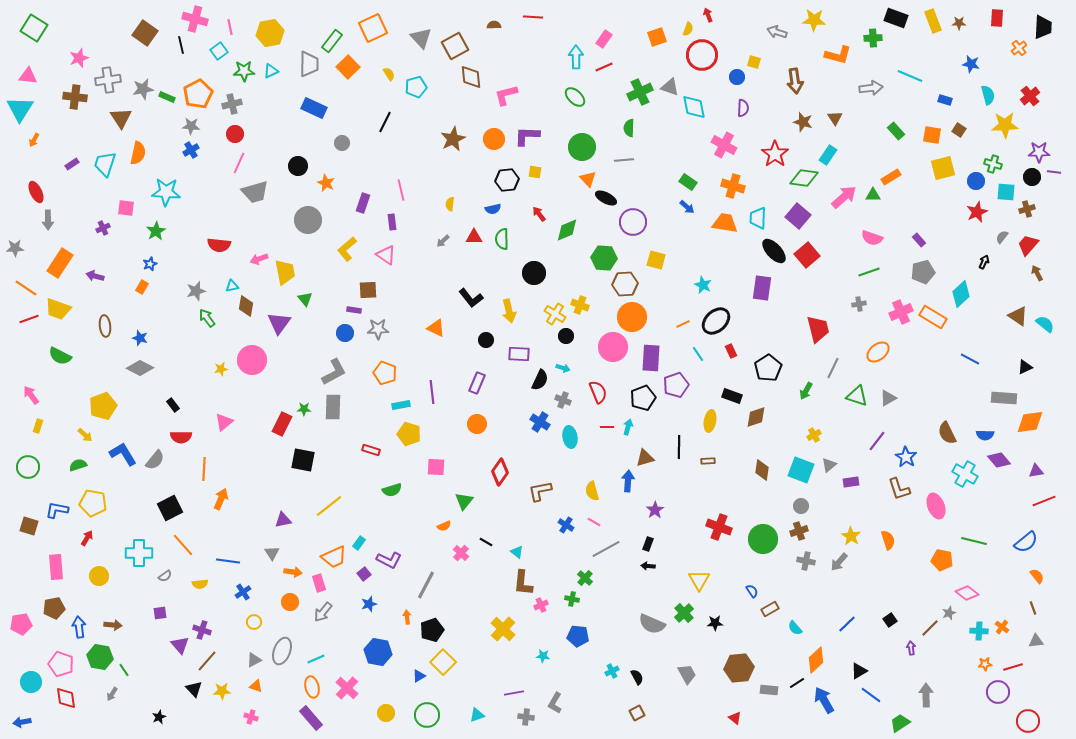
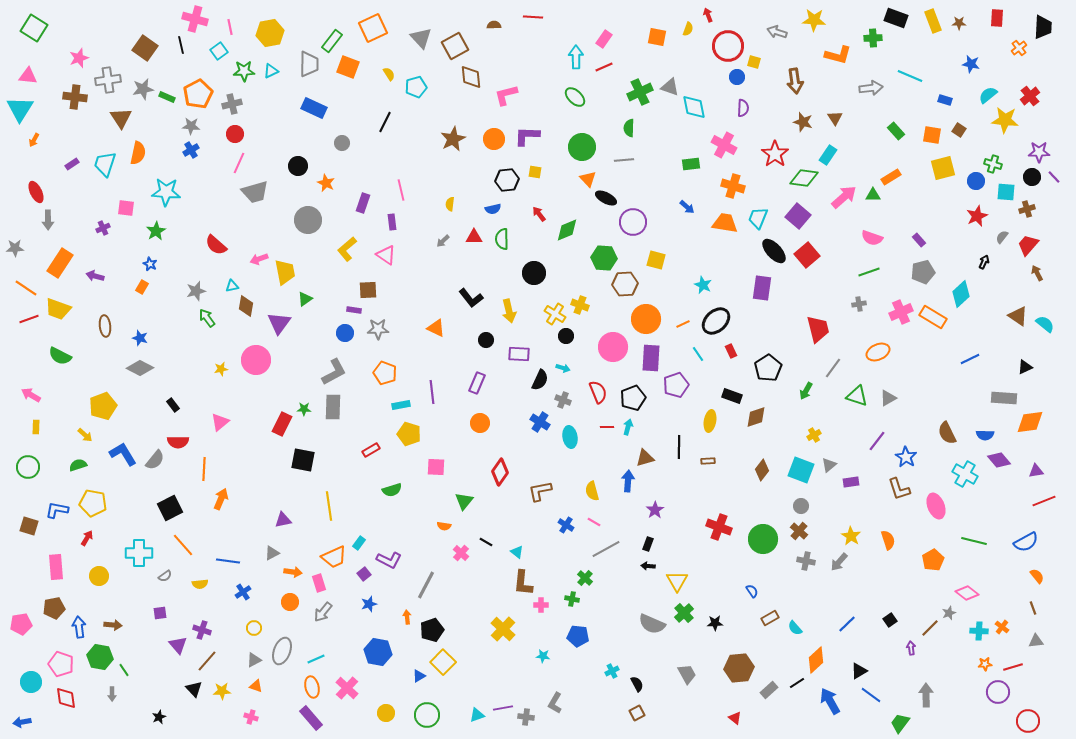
brown square at (145, 33): moved 15 px down
orange square at (657, 37): rotated 30 degrees clockwise
red circle at (702, 55): moved 26 px right, 9 px up
orange square at (348, 67): rotated 25 degrees counterclockwise
cyan semicircle at (988, 95): rotated 114 degrees counterclockwise
yellow star at (1005, 125): moved 5 px up; rotated 8 degrees clockwise
purple line at (1054, 172): moved 5 px down; rotated 40 degrees clockwise
green rectangle at (688, 182): moved 3 px right, 18 px up; rotated 42 degrees counterclockwise
red star at (977, 212): moved 4 px down
cyan trapezoid at (758, 218): rotated 20 degrees clockwise
red semicircle at (219, 245): moved 3 px left; rotated 35 degrees clockwise
blue star at (150, 264): rotated 24 degrees counterclockwise
green triangle at (305, 299): rotated 35 degrees clockwise
orange circle at (632, 317): moved 14 px right, 2 px down
orange ellipse at (878, 352): rotated 15 degrees clockwise
blue line at (970, 359): rotated 54 degrees counterclockwise
pink circle at (252, 360): moved 4 px right
gray line at (833, 368): rotated 10 degrees clockwise
pink arrow at (31, 395): rotated 24 degrees counterclockwise
black pentagon at (643, 398): moved 10 px left
pink triangle at (224, 422): moved 4 px left
orange circle at (477, 424): moved 3 px right, 1 px up
yellow rectangle at (38, 426): moved 2 px left, 1 px down; rotated 16 degrees counterclockwise
red semicircle at (181, 437): moved 3 px left, 5 px down
red rectangle at (371, 450): rotated 48 degrees counterclockwise
brown diamond at (762, 470): rotated 30 degrees clockwise
yellow line at (329, 506): rotated 60 degrees counterclockwise
orange semicircle at (444, 526): rotated 32 degrees clockwise
brown cross at (799, 531): rotated 30 degrees counterclockwise
blue semicircle at (1026, 542): rotated 10 degrees clockwise
gray triangle at (272, 553): rotated 35 degrees clockwise
orange pentagon at (942, 560): moved 9 px left; rotated 30 degrees clockwise
yellow triangle at (699, 580): moved 22 px left, 1 px down
pink cross at (541, 605): rotated 24 degrees clockwise
brown rectangle at (770, 609): moved 9 px down
yellow circle at (254, 622): moved 6 px down
purple triangle at (180, 645): moved 2 px left
black semicircle at (637, 677): moved 7 px down
gray rectangle at (769, 690): rotated 48 degrees counterclockwise
purple line at (514, 693): moved 11 px left, 15 px down
gray arrow at (112, 694): rotated 32 degrees counterclockwise
blue arrow at (824, 700): moved 6 px right, 1 px down
green trapezoid at (900, 723): rotated 20 degrees counterclockwise
